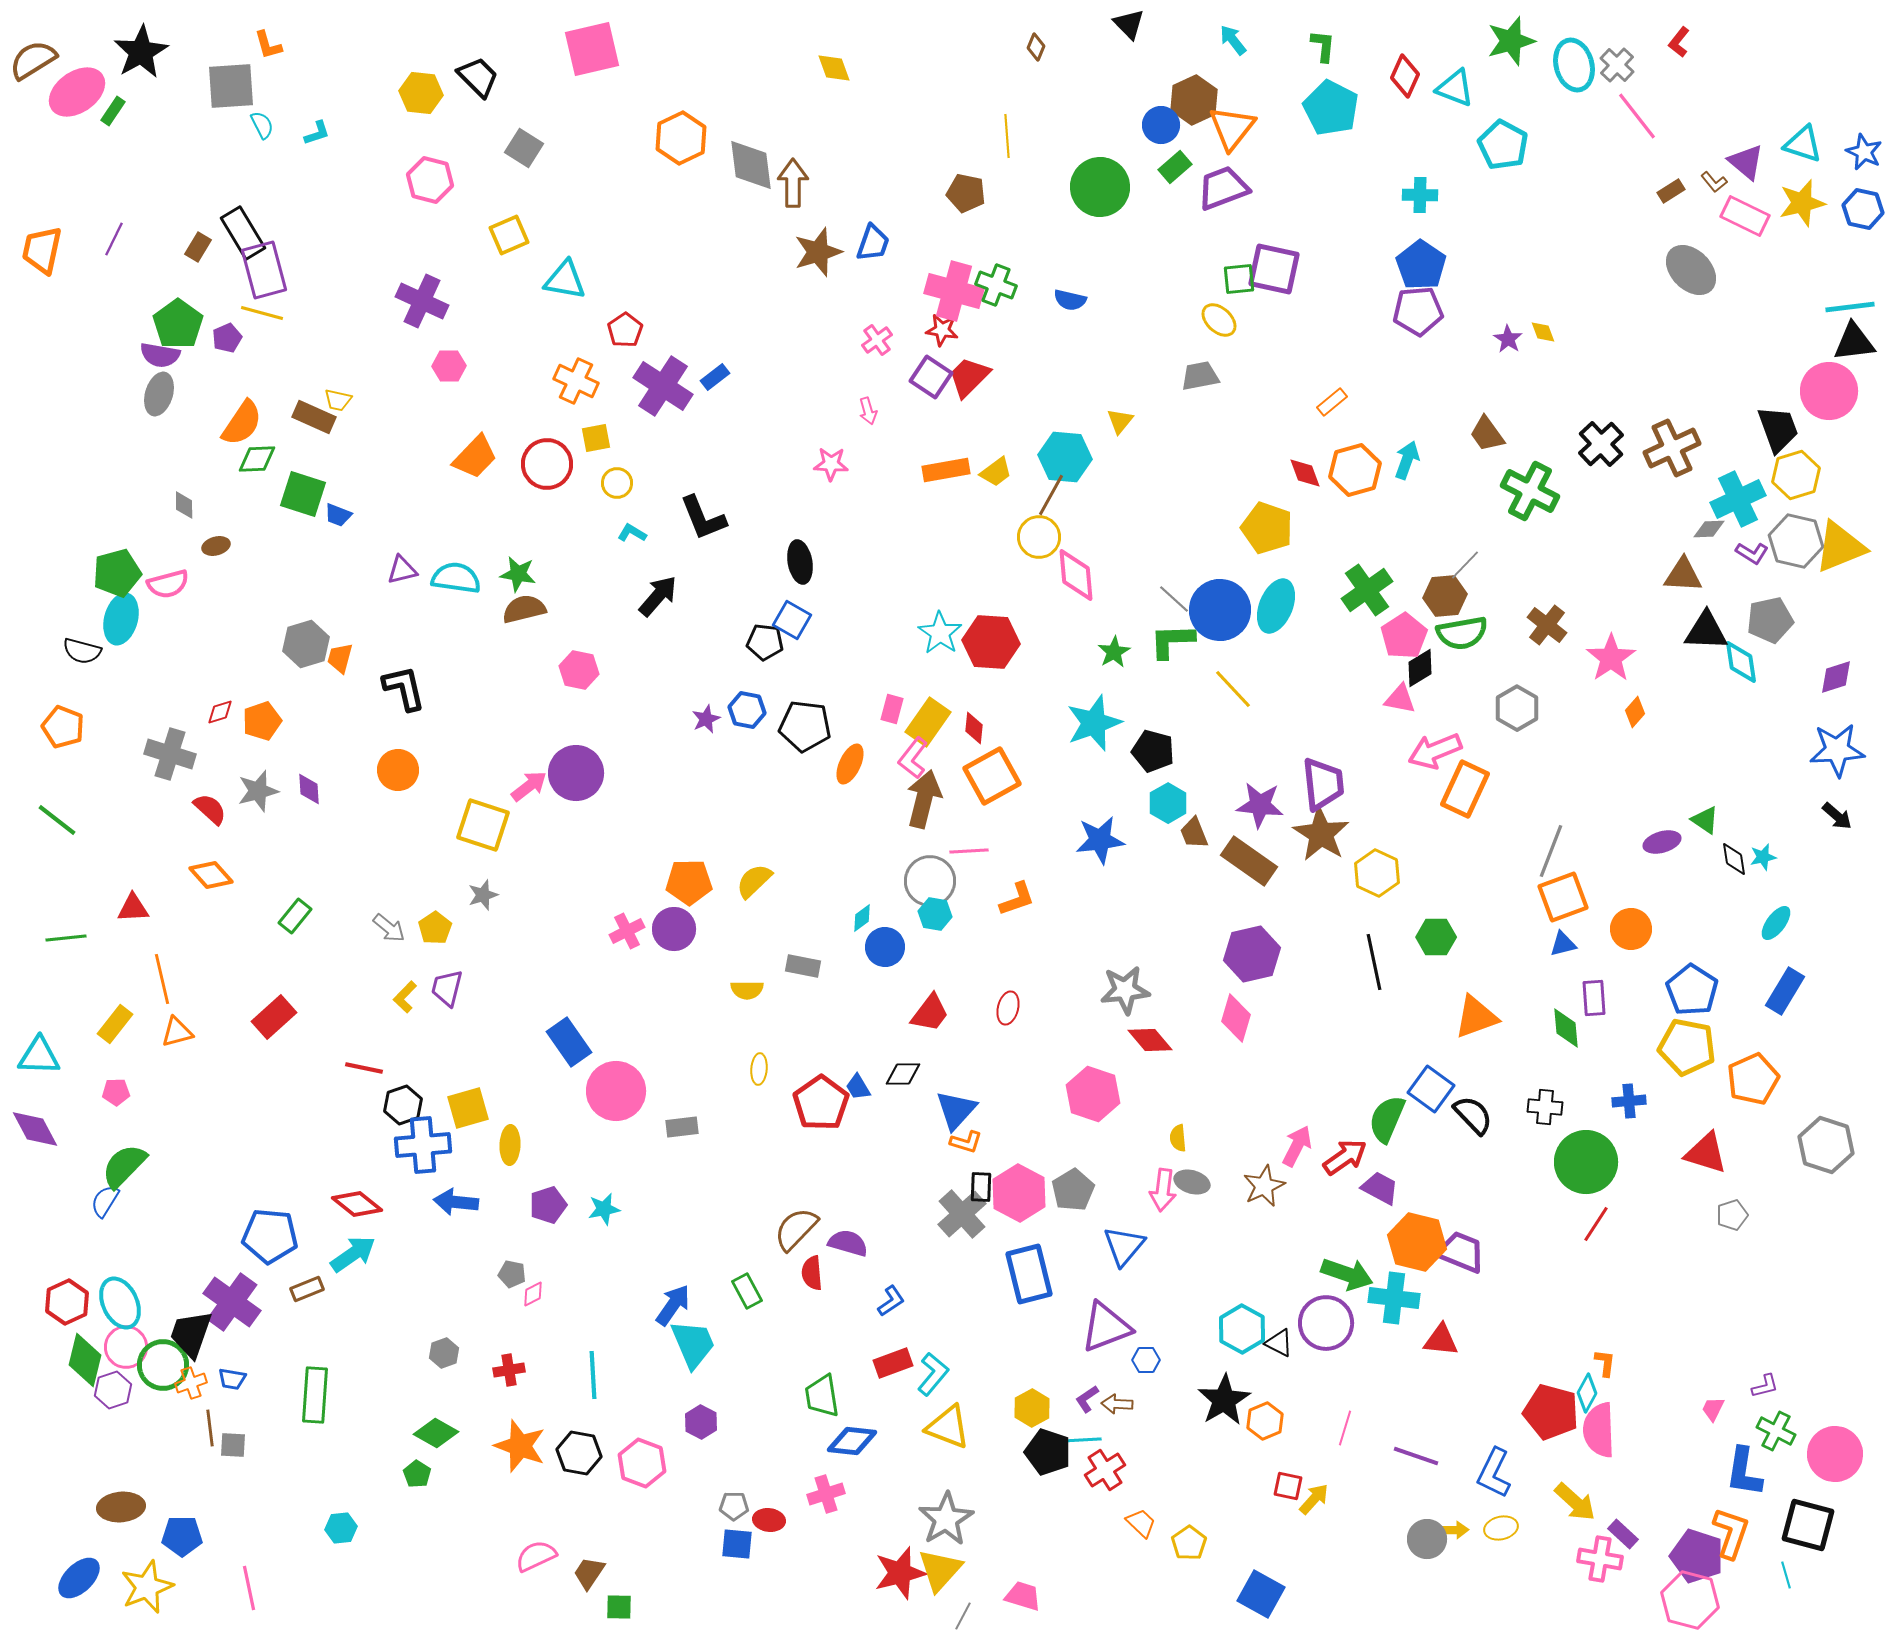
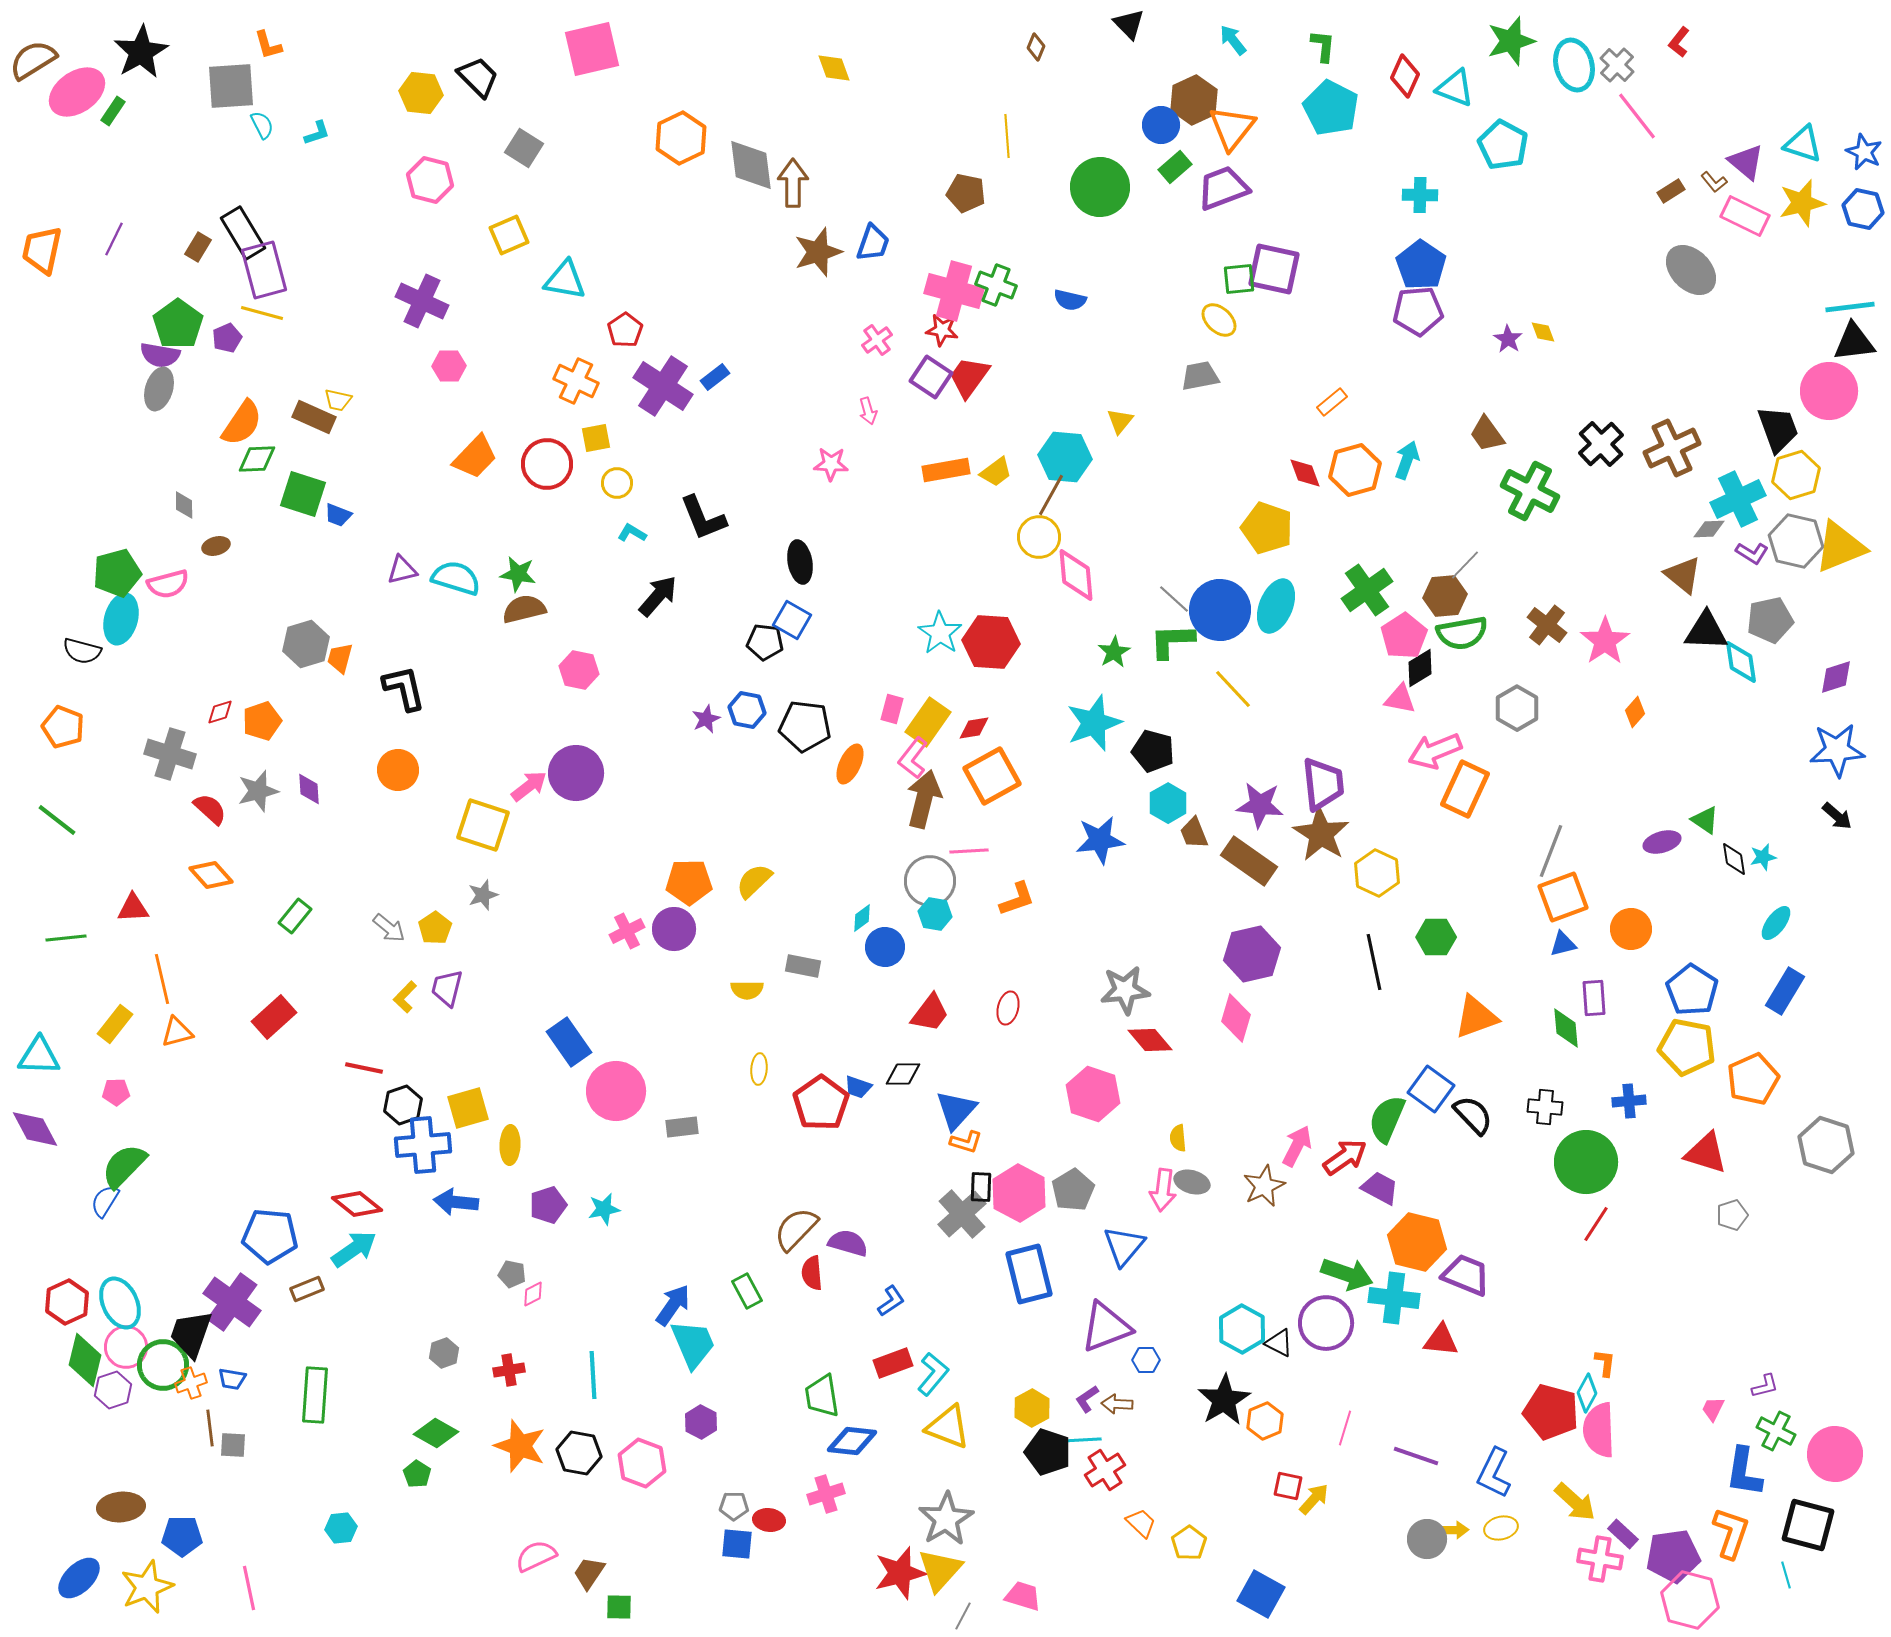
red trapezoid at (969, 377): rotated 9 degrees counterclockwise
gray ellipse at (159, 394): moved 5 px up
brown triangle at (1683, 575): rotated 36 degrees clockwise
cyan semicircle at (456, 578): rotated 9 degrees clockwise
pink star at (1611, 658): moved 6 px left, 17 px up
red diamond at (974, 728): rotated 76 degrees clockwise
blue trapezoid at (858, 1087): rotated 40 degrees counterclockwise
purple trapezoid at (1461, 1252): moved 5 px right, 23 px down
cyan arrow at (353, 1254): moved 1 px right, 5 px up
purple pentagon at (1697, 1556): moved 24 px left; rotated 26 degrees counterclockwise
